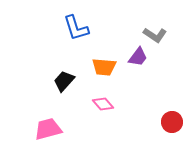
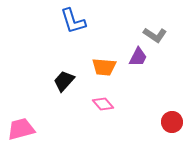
blue L-shape: moved 3 px left, 7 px up
purple trapezoid: rotated 10 degrees counterclockwise
pink trapezoid: moved 27 px left
